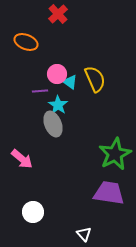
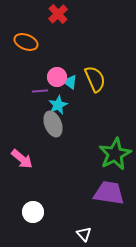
pink circle: moved 3 px down
cyan star: rotated 12 degrees clockwise
